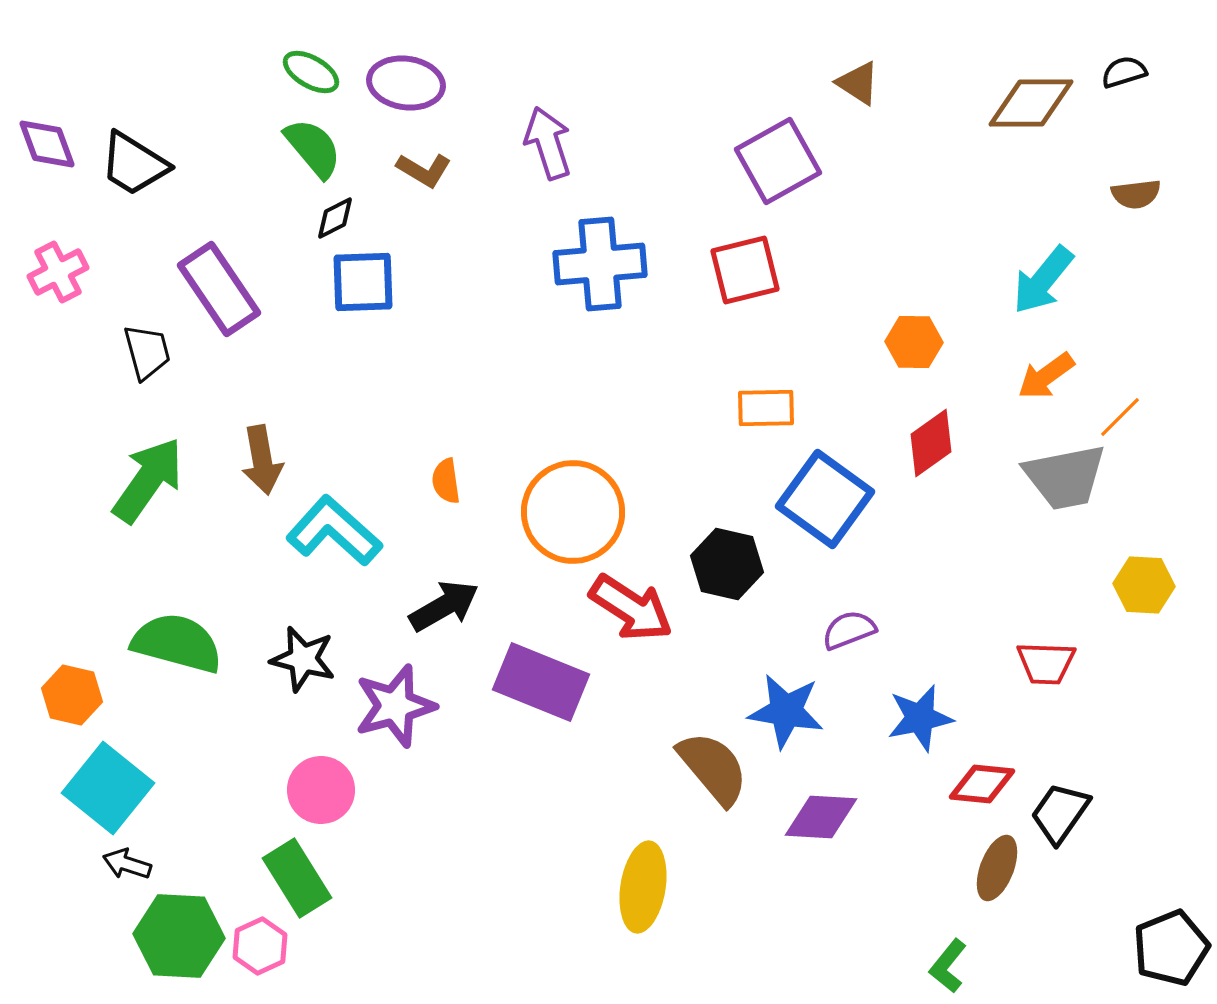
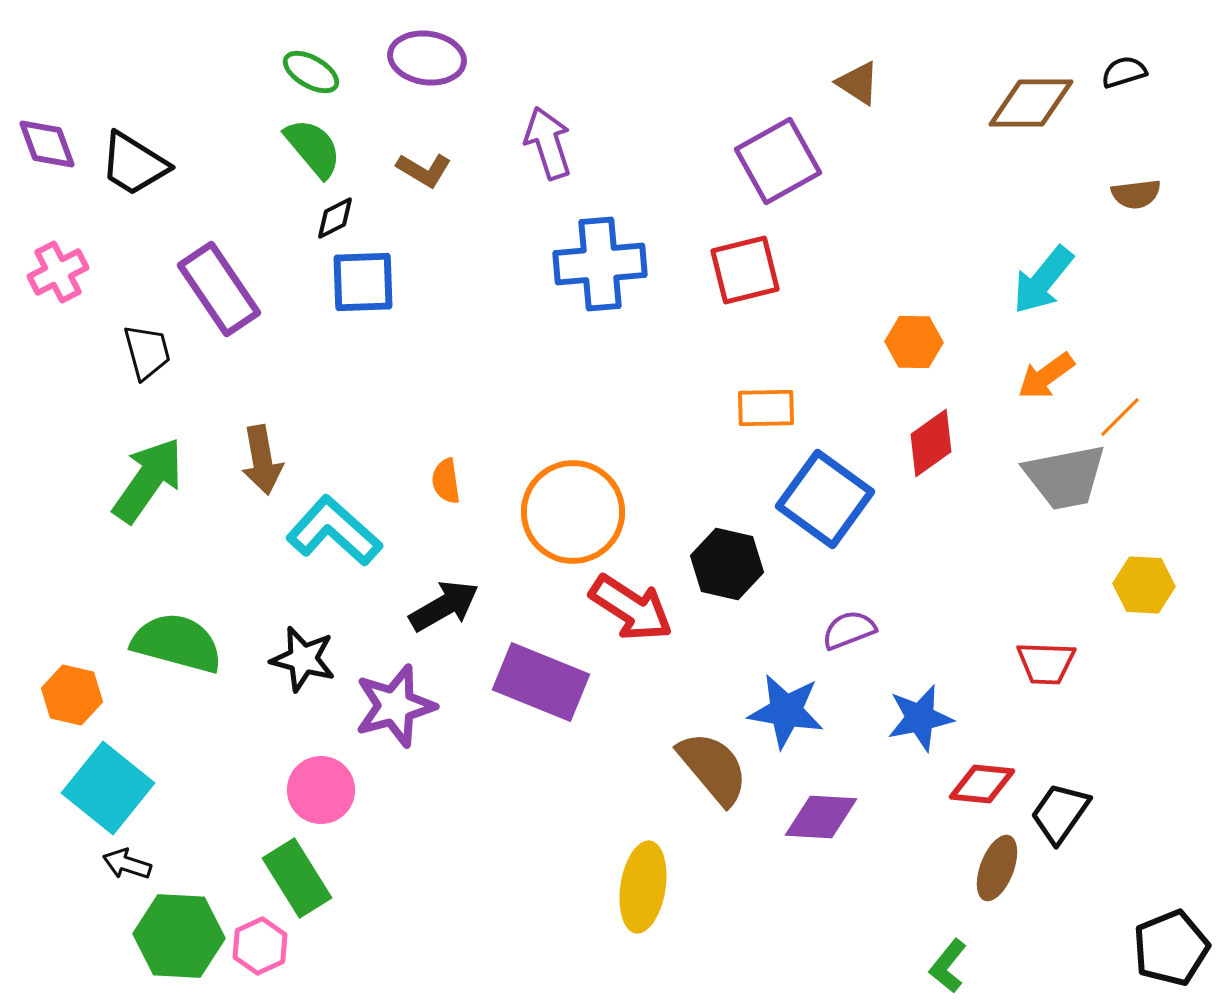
purple ellipse at (406, 83): moved 21 px right, 25 px up
